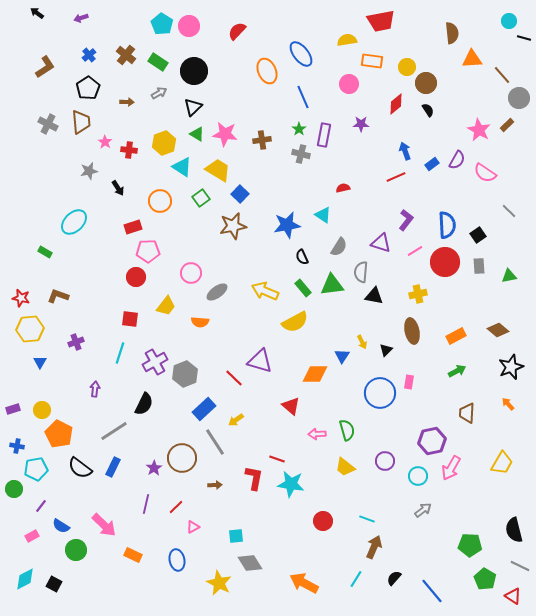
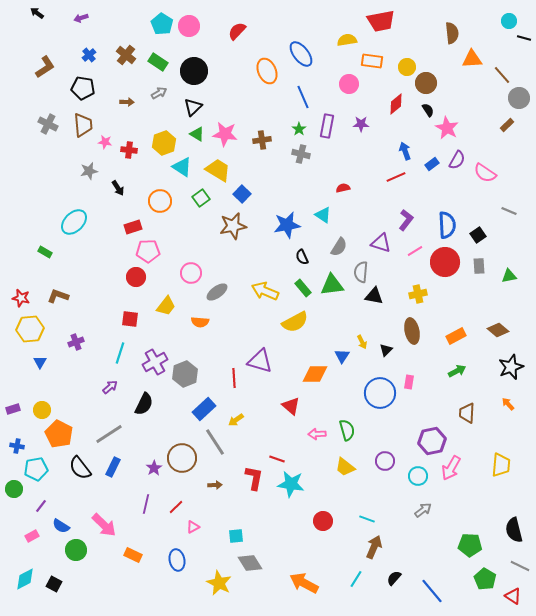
black pentagon at (88, 88): moved 5 px left; rotated 30 degrees counterclockwise
brown trapezoid at (81, 122): moved 2 px right, 3 px down
pink star at (479, 130): moved 32 px left, 2 px up
purple rectangle at (324, 135): moved 3 px right, 9 px up
pink star at (105, 142): rotated 24 degrees counterclockwise
blue square at (240, 194): moved 2 px right
gray line at (509, 211): rotated 21 degrees counterclockwise
red line at (234, 378): rotated 42 degrees clockwise
purple arrow at (95, 389): moved 15 px right, 2 px up; rotated 42 degrees clockwise
gray line at (114, 431): moved 5 px left, 3 px down
yellow trapezoid at (502, 463): moved 1 px left, 2 px down; rotated 25 degrees counterclockwise
black semicircle at (80, 468): rotated 15 degrees clockwise
